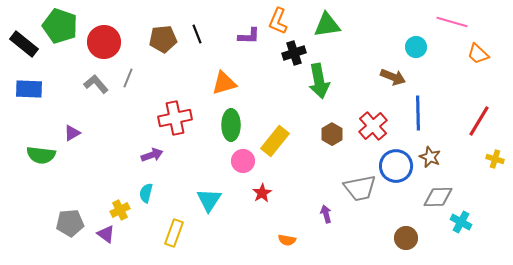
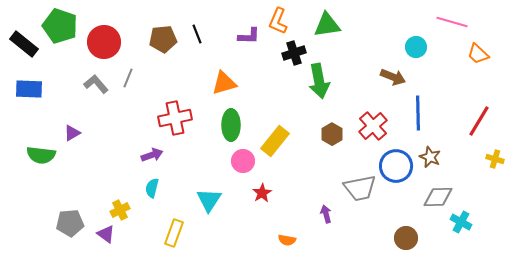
cyan semicircle at (146, 193): moved 6 px right, 5 px up
